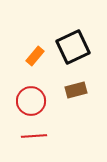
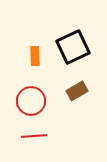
orange rectangle: rotated 42 degrees counterclockwise
brown rectangle: moved 1 px right, 1 px down; rotated 15 degrees counterclockwise
